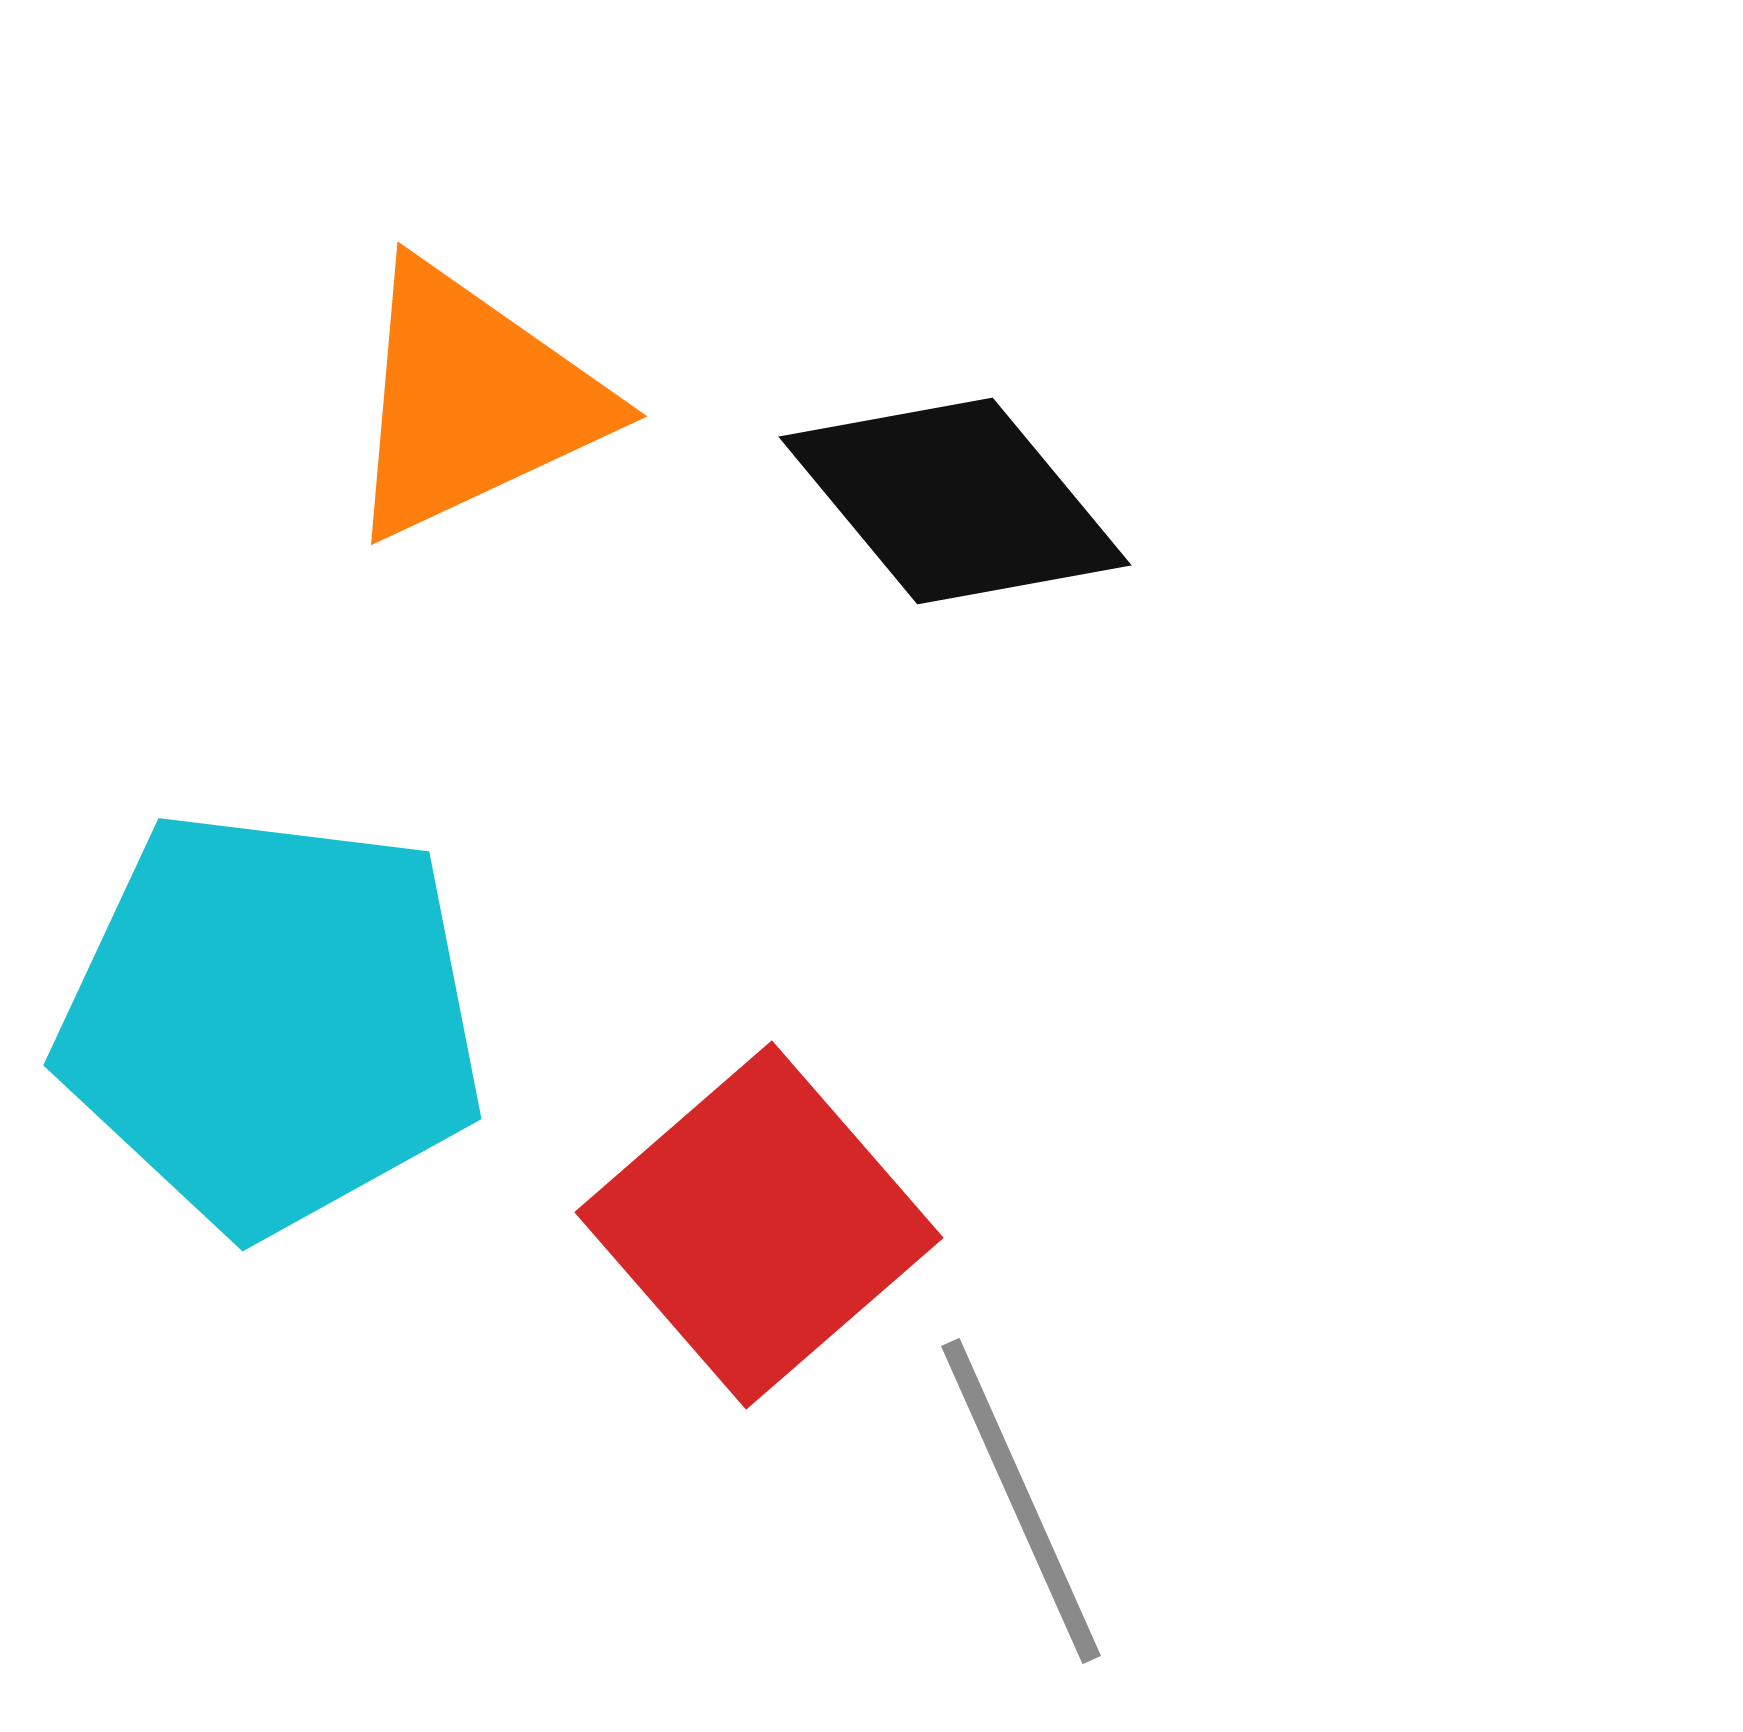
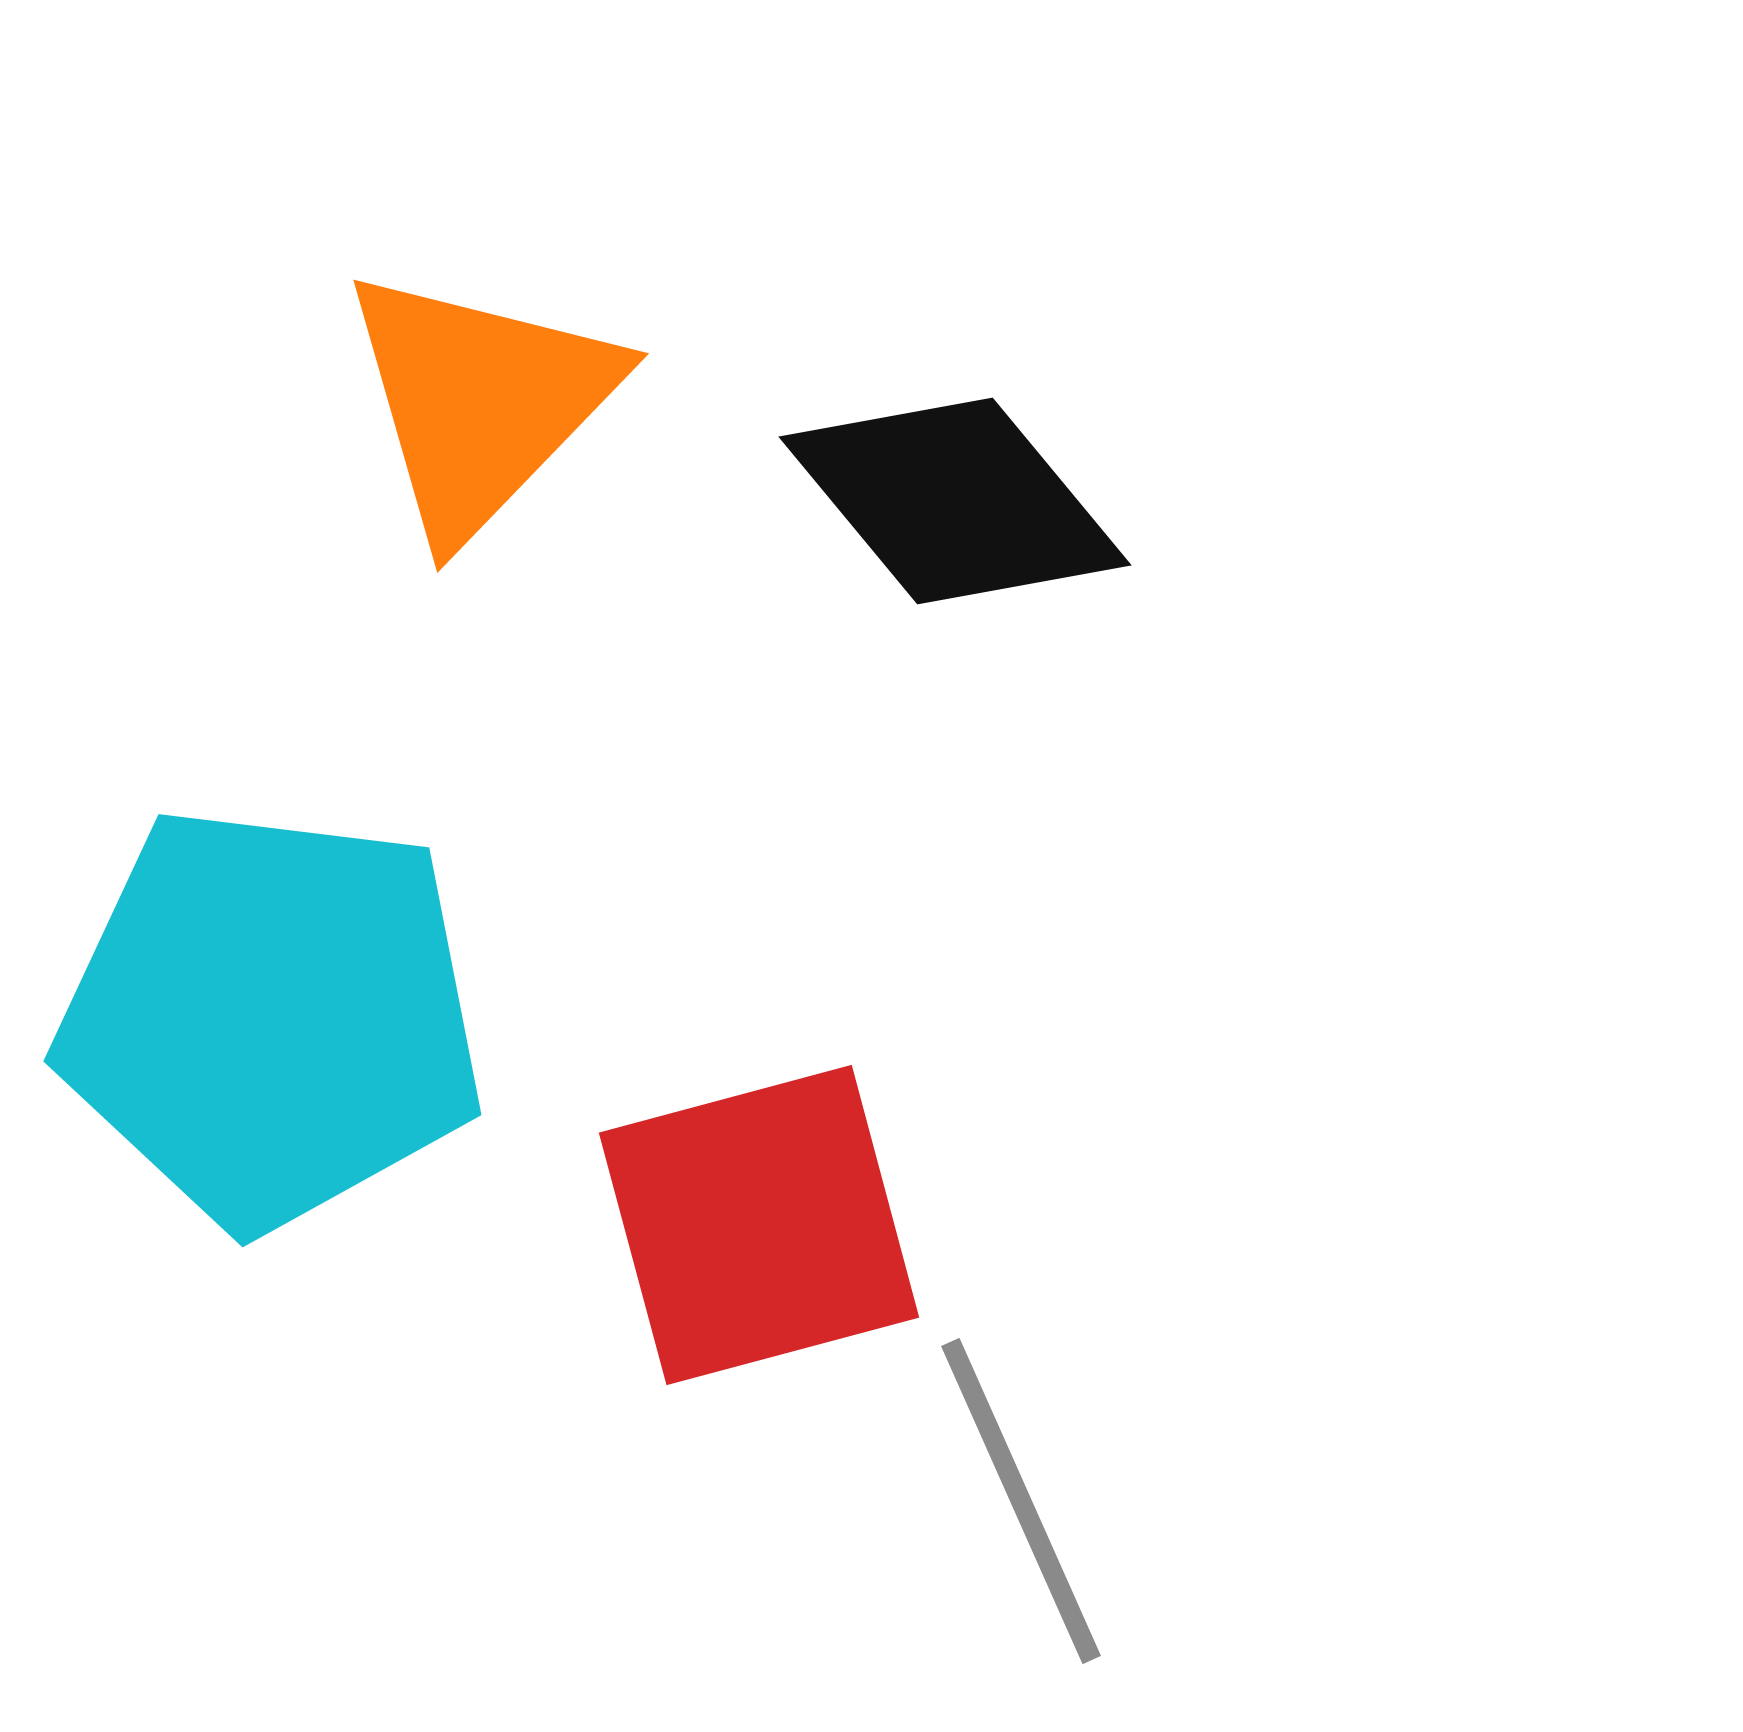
orange triangle: moved 8 px right, 1 px down; rotated 21 degrees counterclockwise
cyan pentagon: moved 4 px up
red square: rotated 26 degrees clockwise
